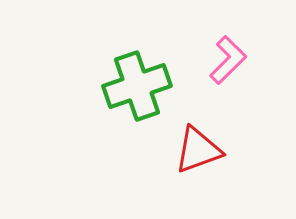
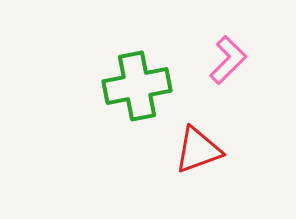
green cross: rotated 8 degrees clockwise
